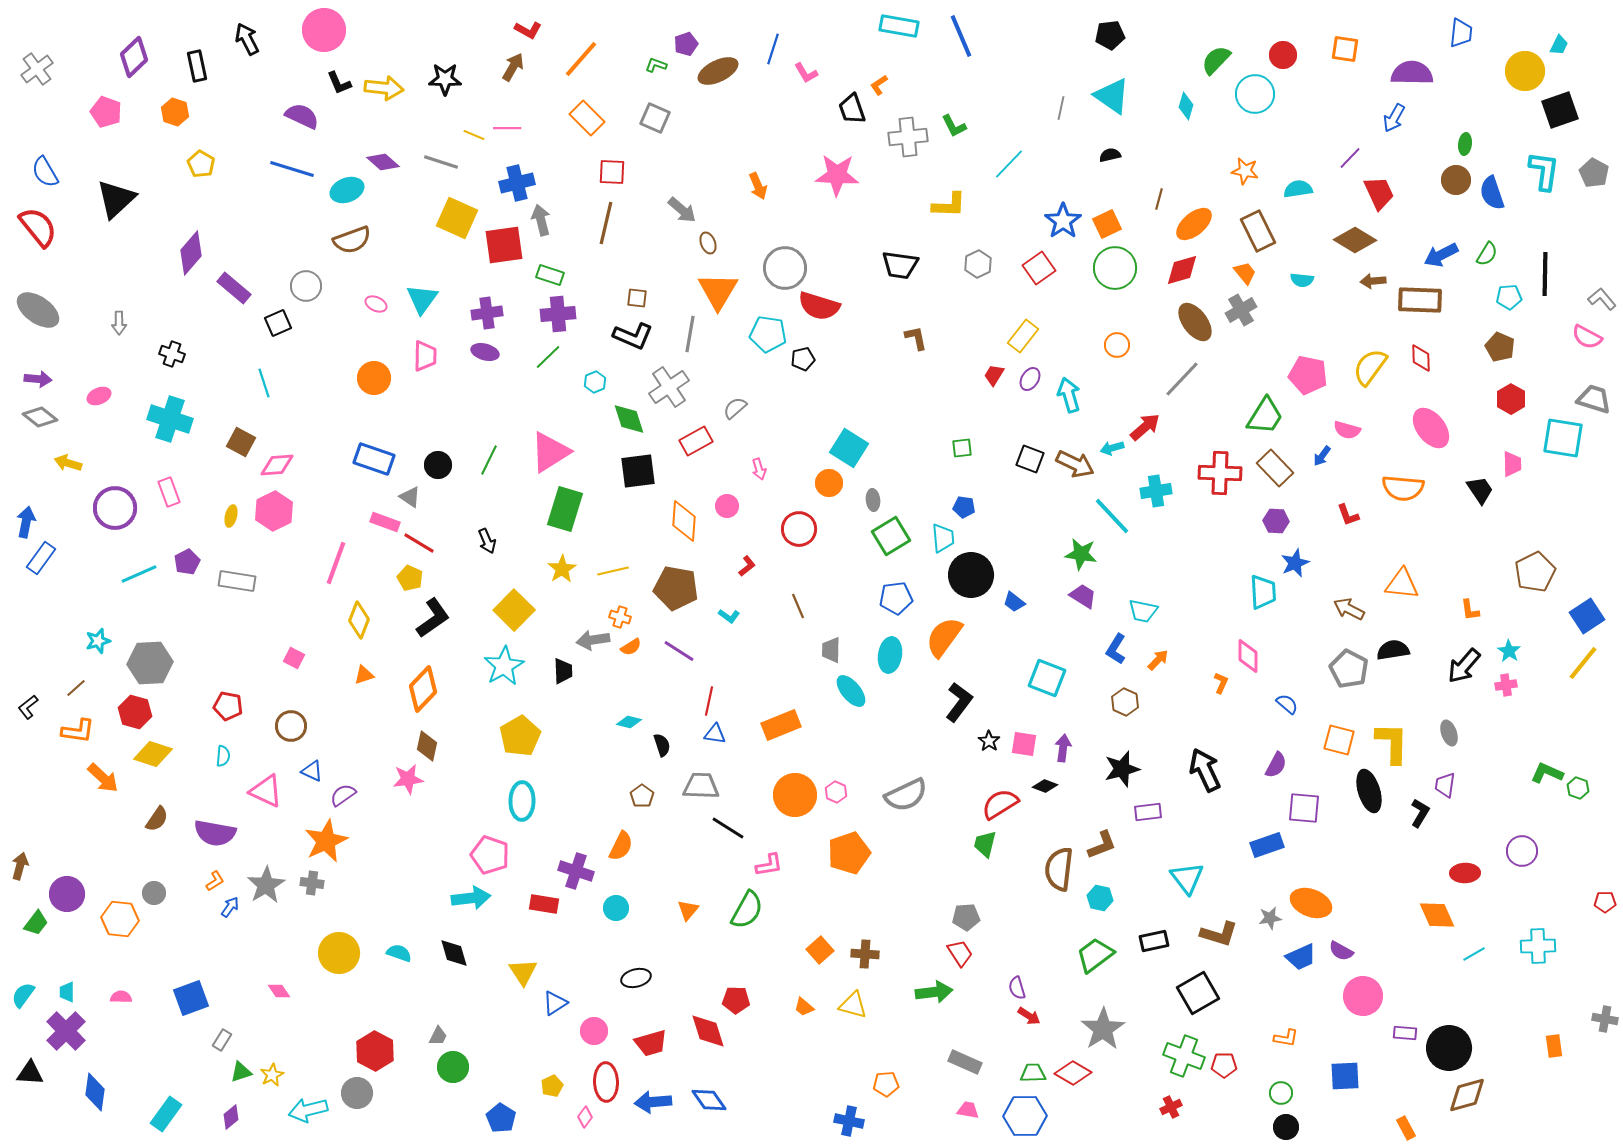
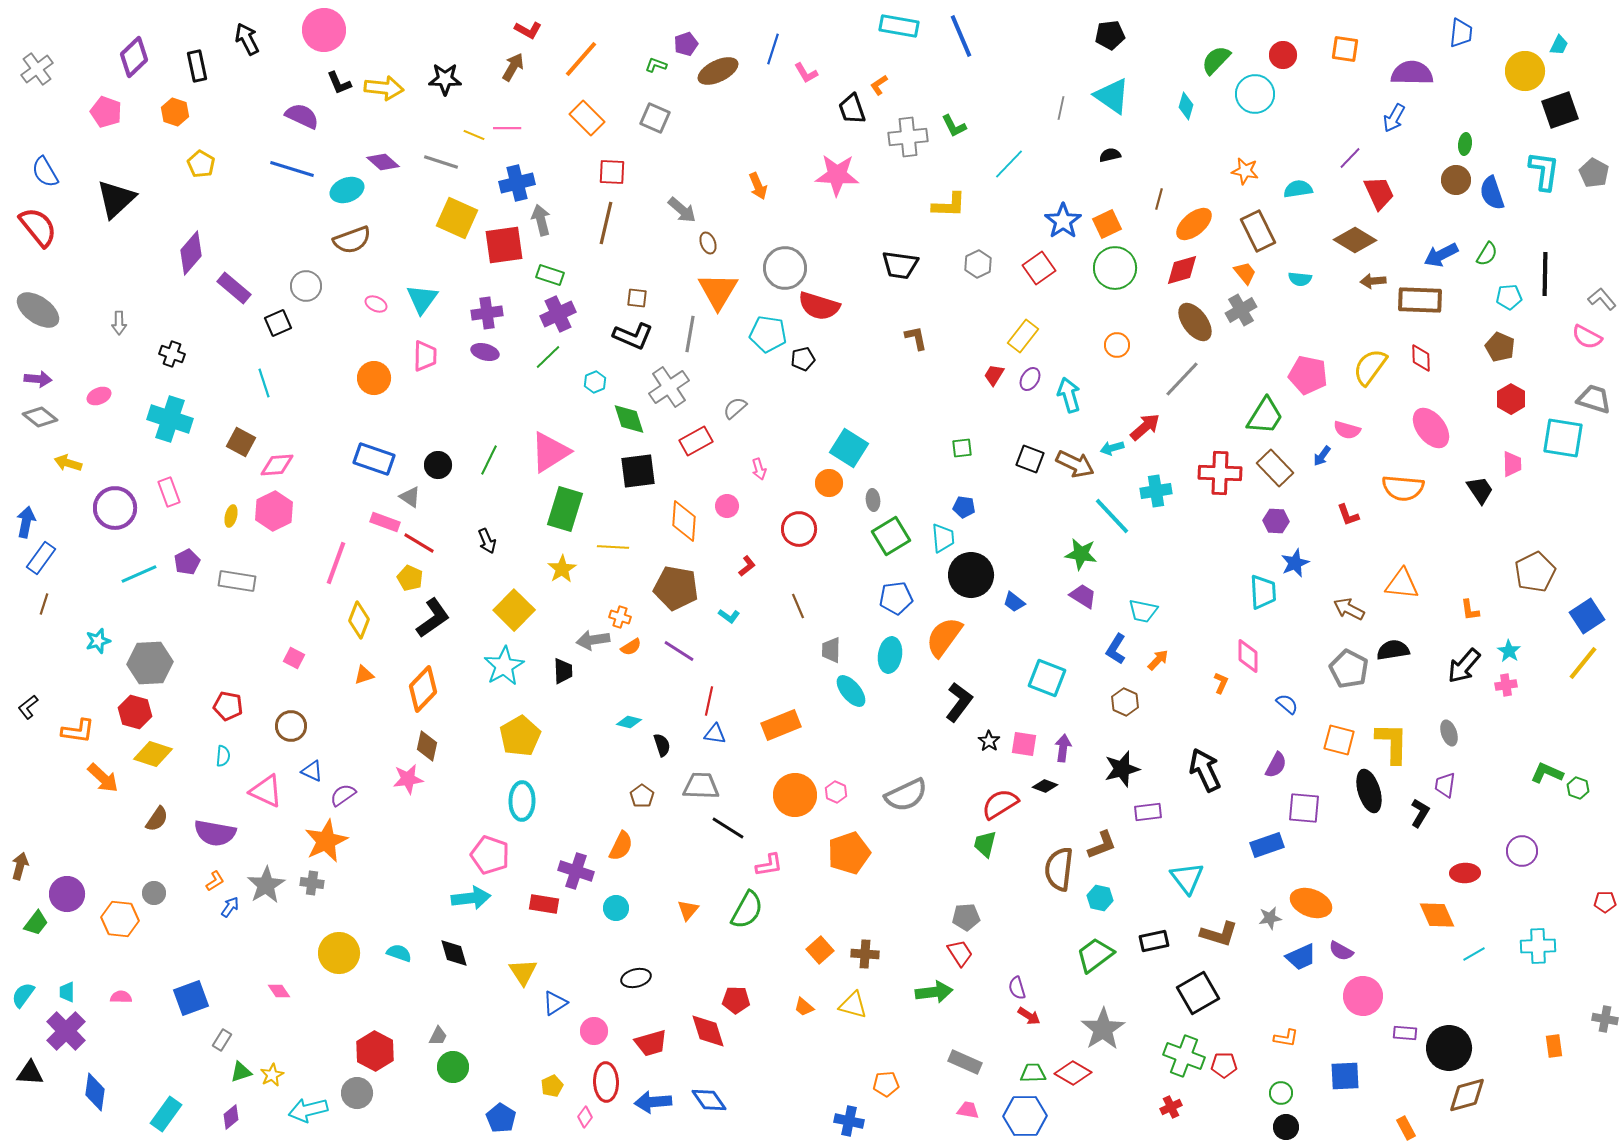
cyan semicircle at (1302, 280): moved 2 px left, 1 px up
purple cross at (558, 314): rotated 20 degrees counterclockwise
yellow line at (613, 571): moved 24 px up; rotated 16 degrees clockwise
brown line at (76, 688): moved 32 px left, 84 px up; rotated 30 degrees counterclockwise
